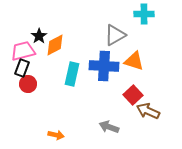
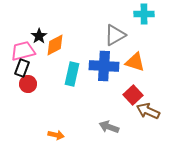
orange triangle: moved 1 px right, 1 px down
